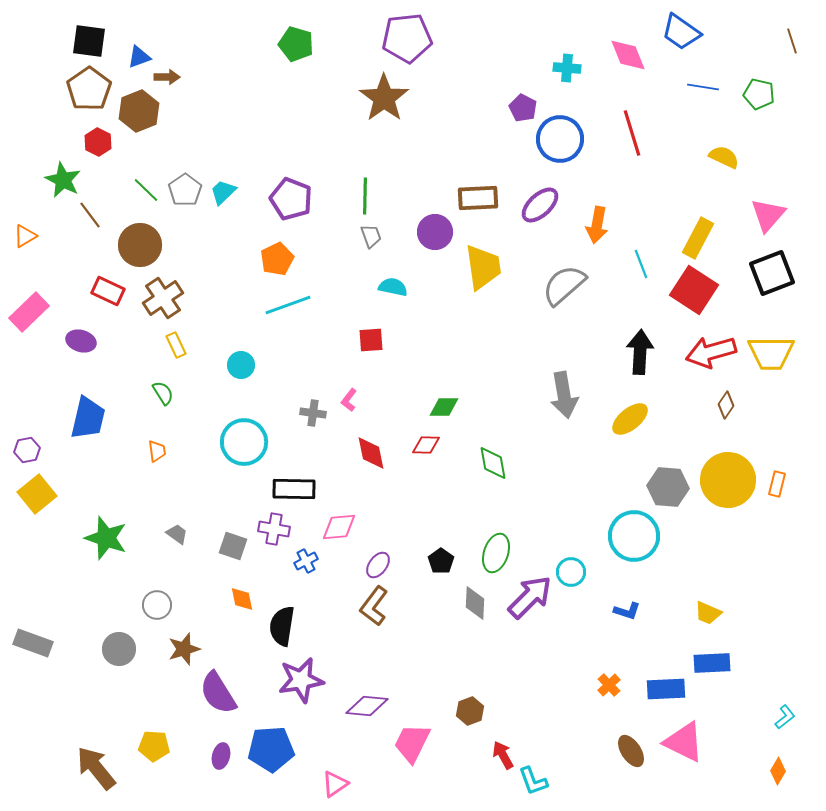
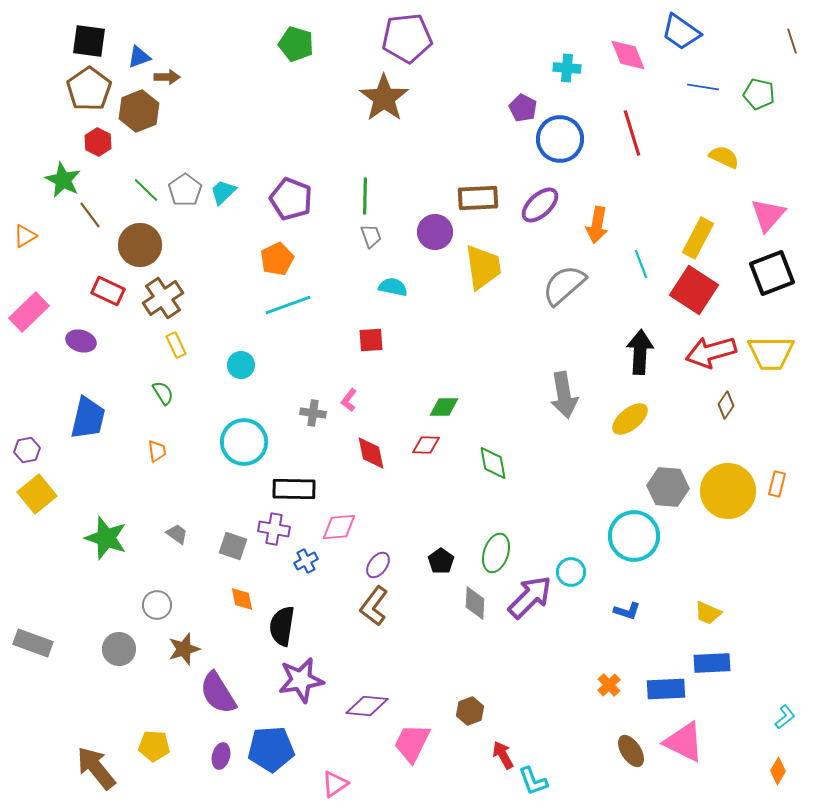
yellow circle at (728, 480): moved 11 px down
